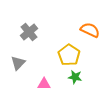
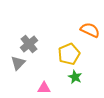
gray cross: moved 12 px down
yellow pentagon: moved 1 px up; rotated 15 degrees clockwise
green star: rotated 16 degrees clockwise
pink triangle: moved 4 px down
